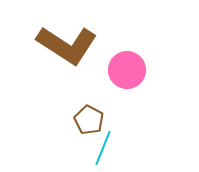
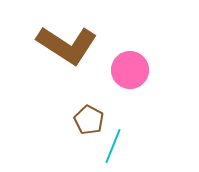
pink circle: moved 3 px right
cyan line: moved 10 px right, 2 px up
